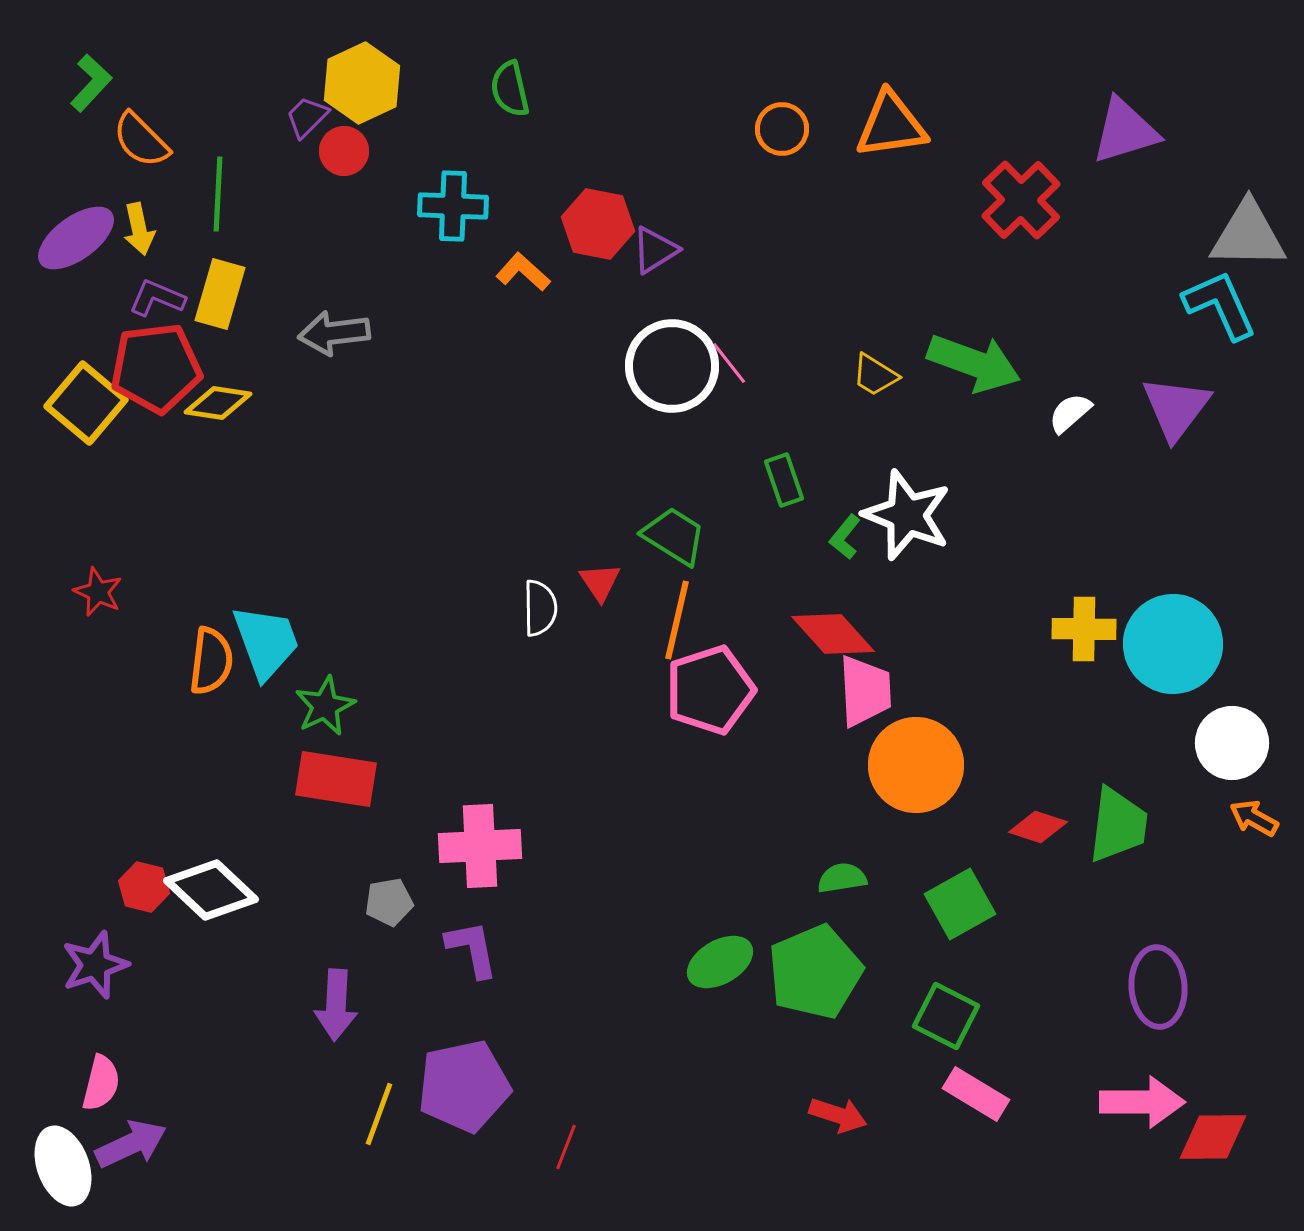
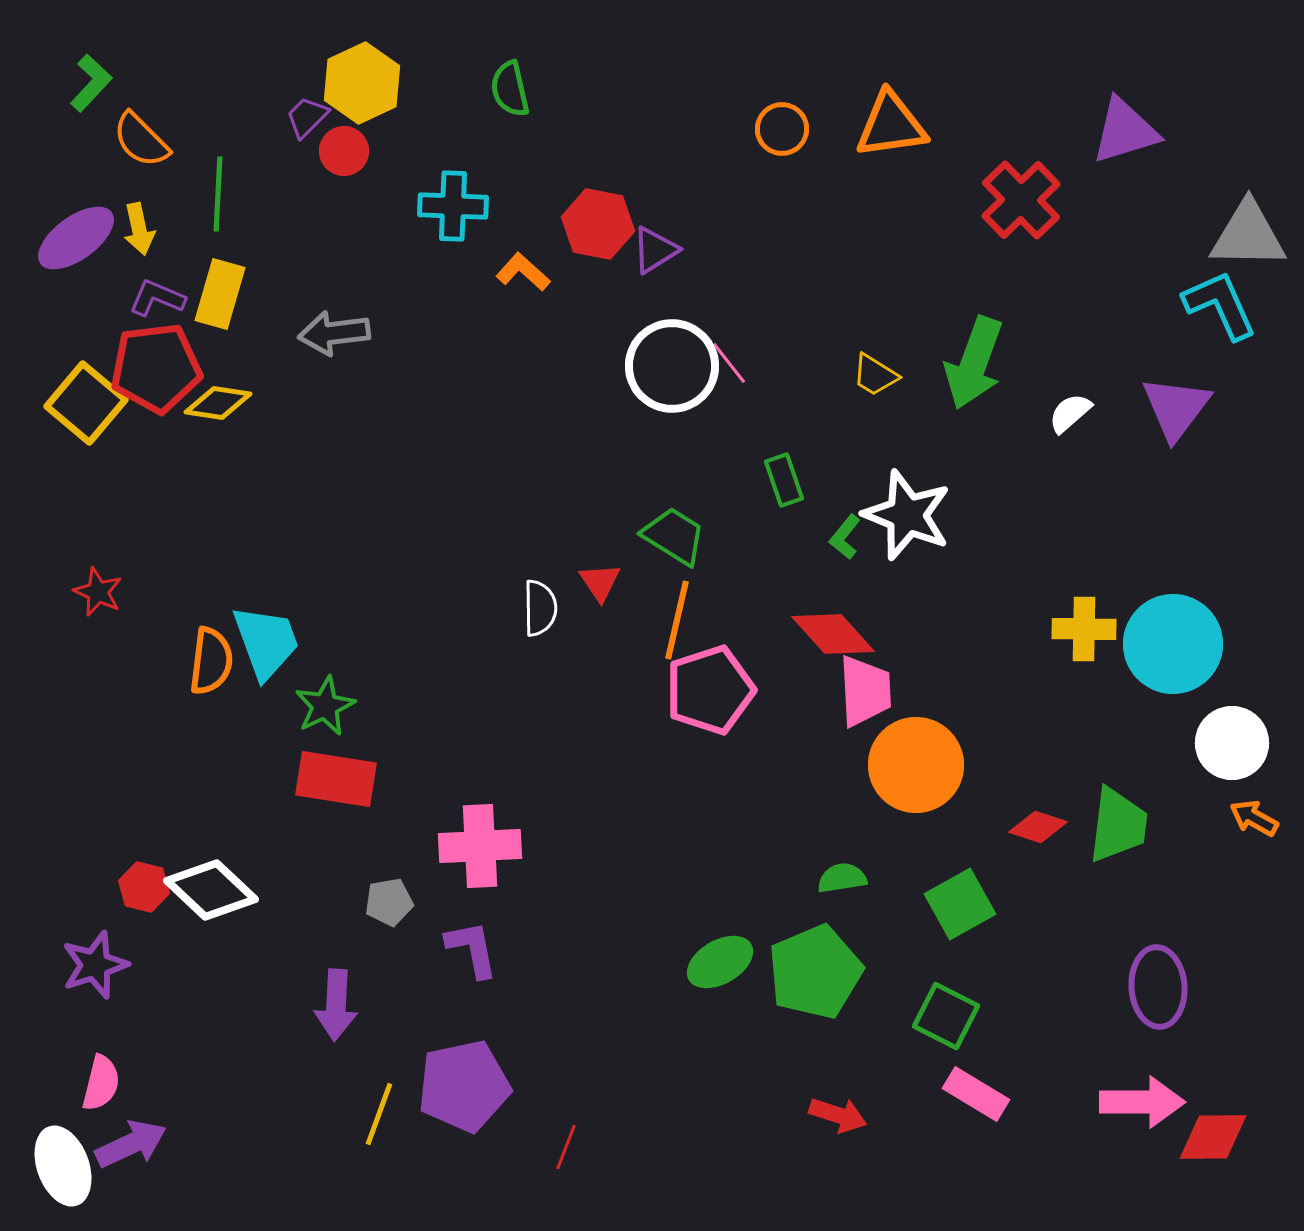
green arrow at (974, 363): rotated 90 degrees clockwise
